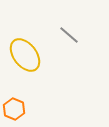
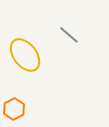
orange hexagon: rotated 10 degrees clockwise
